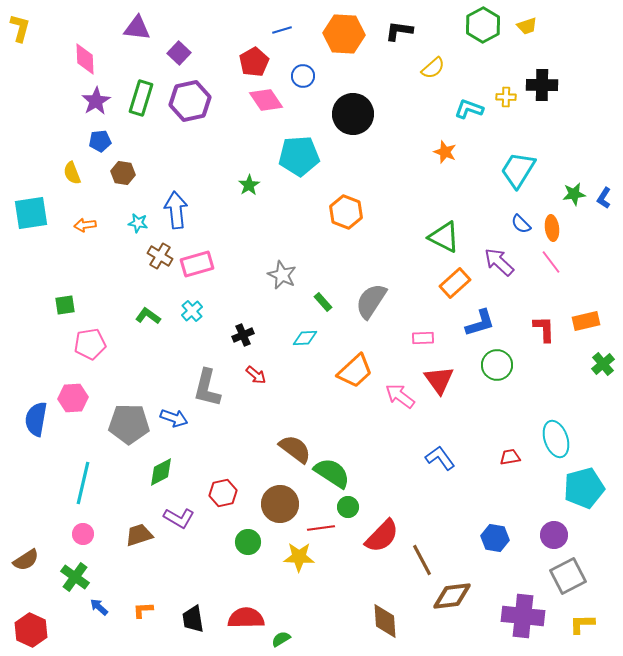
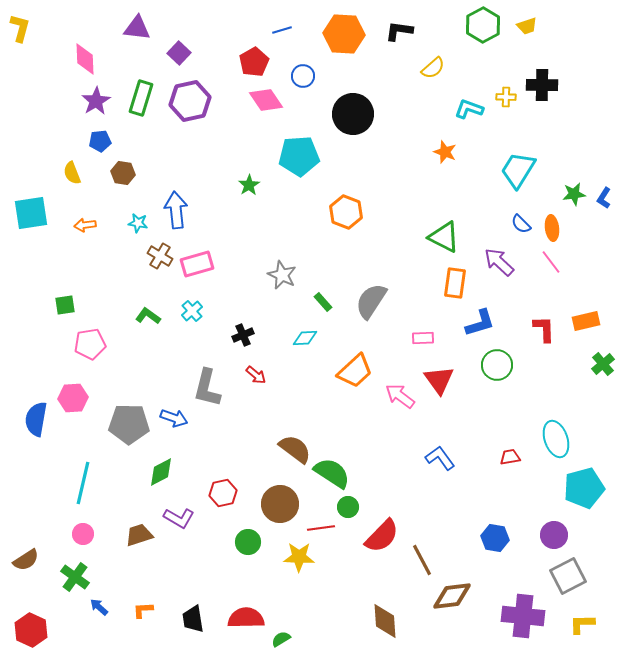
orange rectangle at (455, 283): rotated 40 degrees counterclockwise
